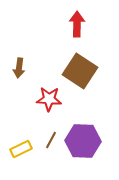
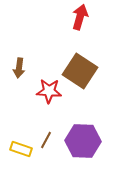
red arrow: moved 3 px right, 7 px up; rotated 15 degrees clockwise
red star: moved 8 px up
brown line: moved 5 px left
yellow rectangle: rotated 45 degrees clockwise
